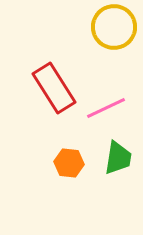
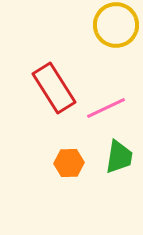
yellow circle: moved 2 px right, 2 px up
green trapezoid: moved 1 px right, 1 px up
orange hexagon: rotated 8 degrees counterclockwise
